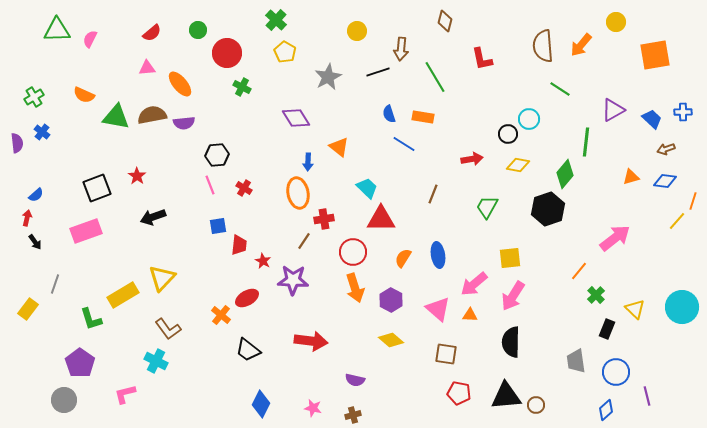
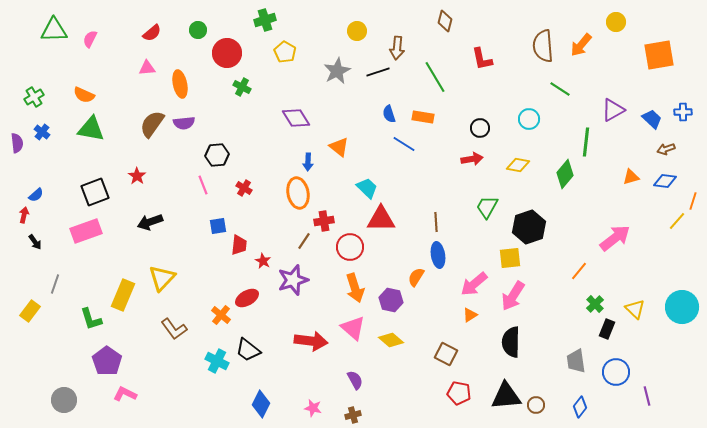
green cross at (276, 20): moved 11 px left; rotated 30 degrees clockwise
green triangle at (57, 30): moved 3 px left
brown arrow at (401, 49): moved 4 px left, 1 px up
orange square at (655, 55): moved 4 px right
gray star at (328, 77): moved 9 px right, 6 px up
orange ellipse at (180, 84): rotated 28 degrees clockwise
brown semicircle at (152, 115): moved 9 px down; rotated 44 degrees counterclockwise
green triangle at (116, 117): moved 25 px left, 12 px down
black circle at (508, 134): moved 28 px left, 6 px up
pink line at (210, 185): moved 7 px left
black square at (97, 188): moved 2 px left, 4 px down
brown line at (433, 194): moved 3 px right, 28 px down; rotated 24 degrees counterclockwise
black hexagon at (548, 209): moved 19 px left, 18 px down
black arrow at (153, 217): moved 3 px left, 5 px down
red arrow at (27, 218): moved 3 px left, 3 px up
red cross at (324, 219): moved 2 px down
red circle at (353, 252): moved 3 px left, 5 px up
orange semicircle at (403, 258): moved 13 px right, 19 px down
purple star at (293, 280): rotated 20 degrees counterclockwise
yellow rectangle at (123, 295): rotated 36 degrees counterclockwise
green cross at (596, 295): moved 1 px left, 9 px down
purple hexagon at (391, 300): rotated 15 degrees counterclockwise
yellow rectangle at (28, 309): moved 2 px right, 2 px down
pink triangle at (438, 309): moved 85 px left, 19 px down
orange triangle at (470, 315): rotated 35 degrees counterclockwise
brown L-shape at (168, 329): moved 6 px right
brown square at (446, 354): rotated 20 degrees clockwise
cyan cross at (156, 361): moved 61 px right
purple pentagon at (80, 363): moved 27 px right, 2 px up
purple semicircle at (355, 380): rotated 132 degrees counterclockwise
pink L-shape at (125, 394): rotated 40 degrees clockwise
blue diamond at (606, 410): moved 26 px left, 3 px up; rotated 10 degrees counterclockwise
